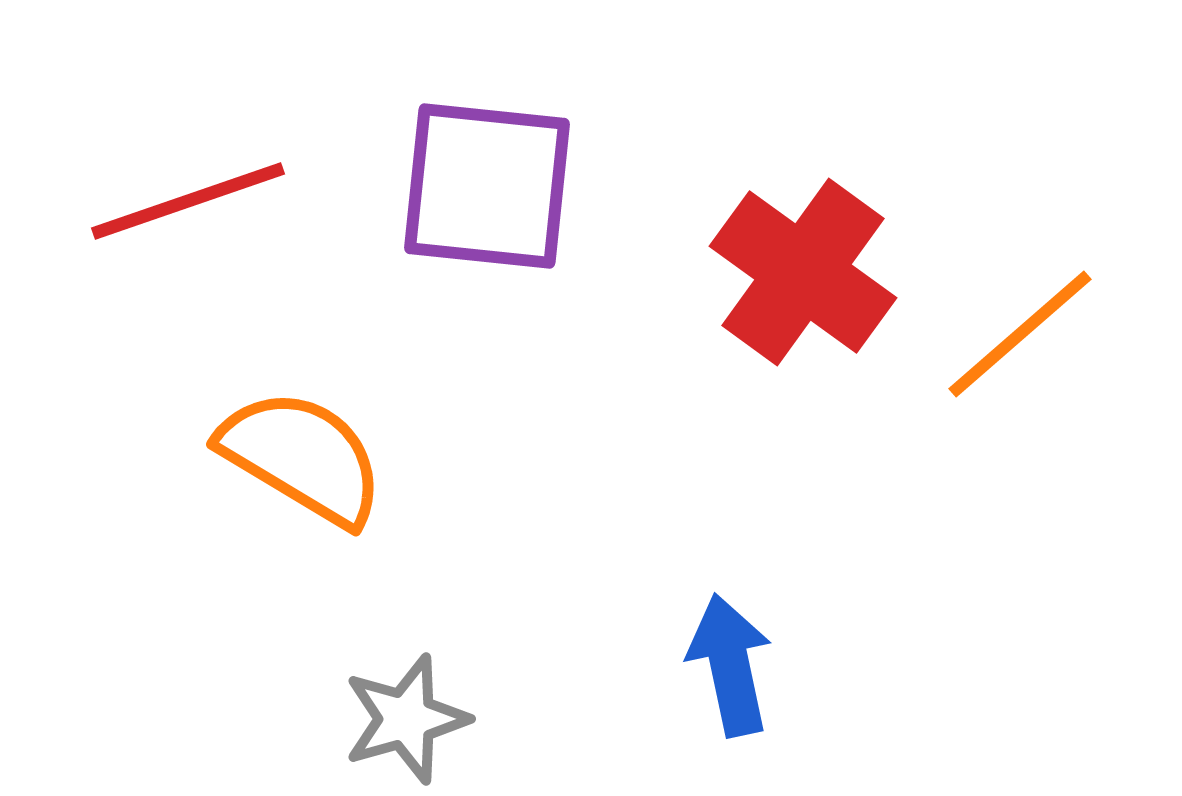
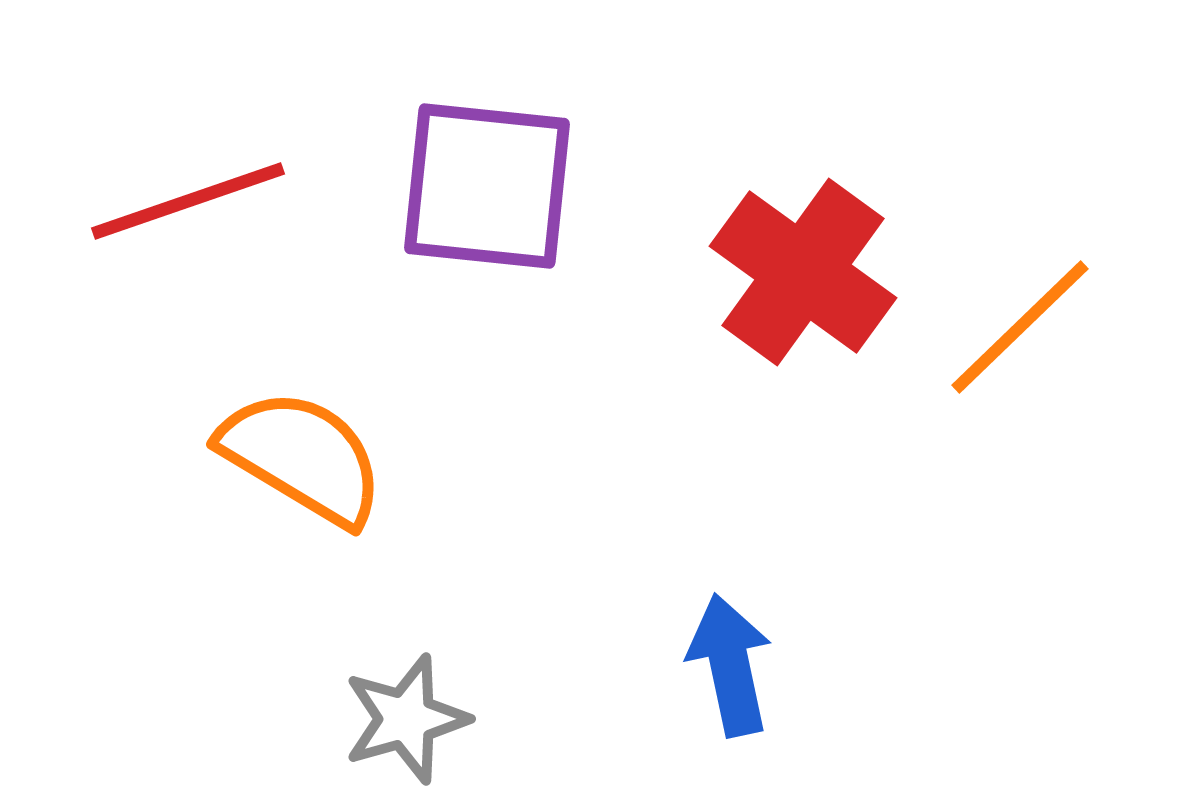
orange line: moved 7 px up; rotated 3 degrees counterclockwise
